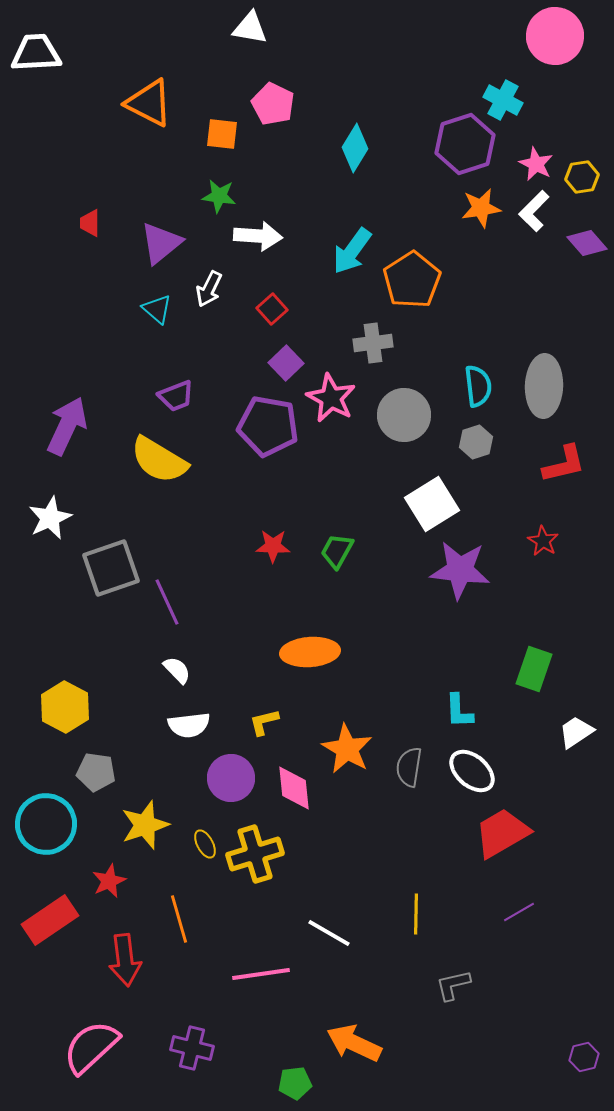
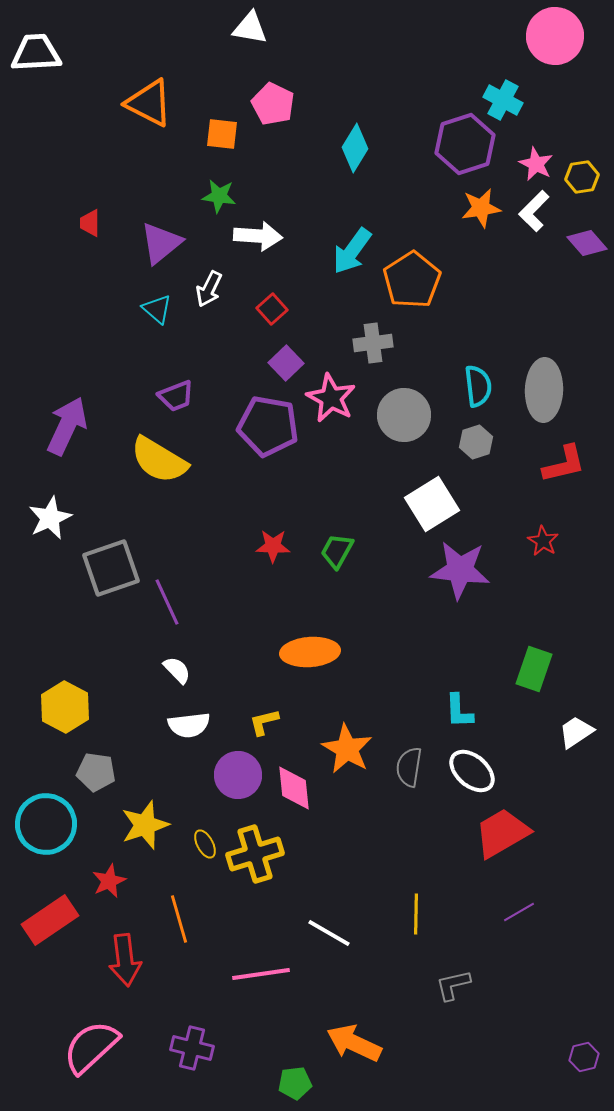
gray ellipse at (544, 386): moved 4 px down
purple circle at (231, 778): moved 7 px right, 3 px up
